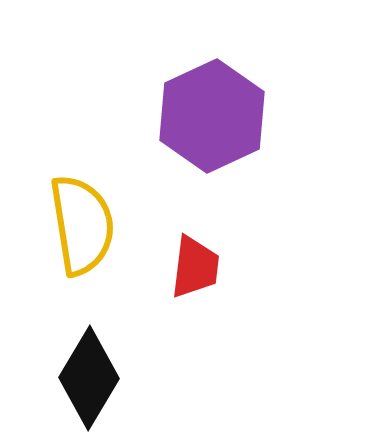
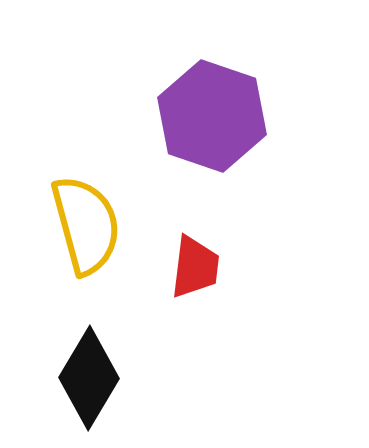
purple hexagon: rotated 16 degrees counterclockwise
yellow semicircle: moved 4 px right; rotated 6 degrees counterclockwise
